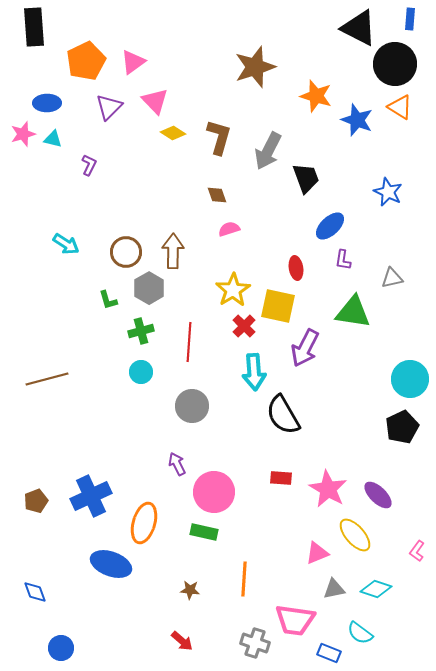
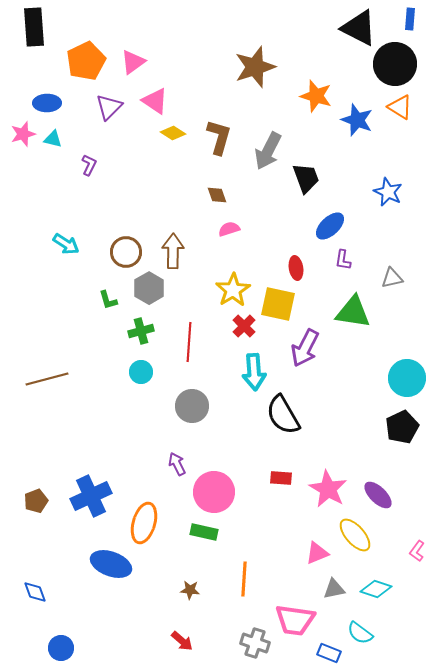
pink triangle at (155, 101): rotated 12 degrees counterclockwise
yellow square at (278, 306): moved 2 px up
cyan circle at (410, 379): moved 3 px left, 1 px up
